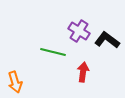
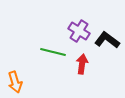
red arrow: moved 1 px left, 8 px up
